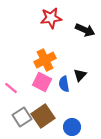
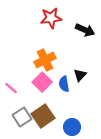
pink square: rotated 18 degrees clockwise
